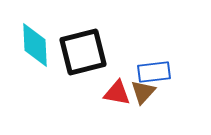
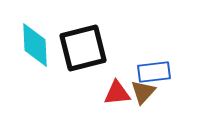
black square: moved 4 px up
red triangle: rotated 16 degrees counterclockwise
